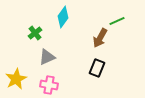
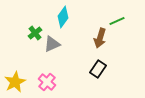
brown arrow: rotated 12 degrees counterclockwise
gray triangle: moved 5 px right, 13 px up
black rectangle: moved 1 px right, 1 px down; rotated 12 degrees clockwise
yellow star: moved 1 px left, 3 px down
pink cross: moved 2 px left, 3 px up; rotated 30 degrees clockwise
